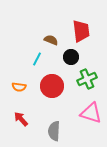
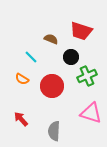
red trapezoid: rotated 115 degrees clockwise
brown semicircle: moved 1 px up
cyan line: moved 6 px left, 2 px up; rotated 72 degrees counterclockwise
green cross: moved 3 px up
orange semicircle: moved 3 px right, 8 px up; rotated 24 degrees clockwise
